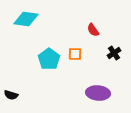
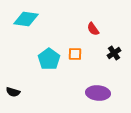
red semicircle: moved 1 px up
black semicircle: moved 2 px right, 3 px up
